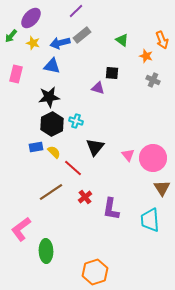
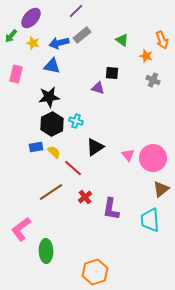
blue arrow: moved 1 px left
black triangle: rotated 18 degrees clockwise
brown triangle: moved 1 px left, 1 px down; rotated 24 degrees clockwise
